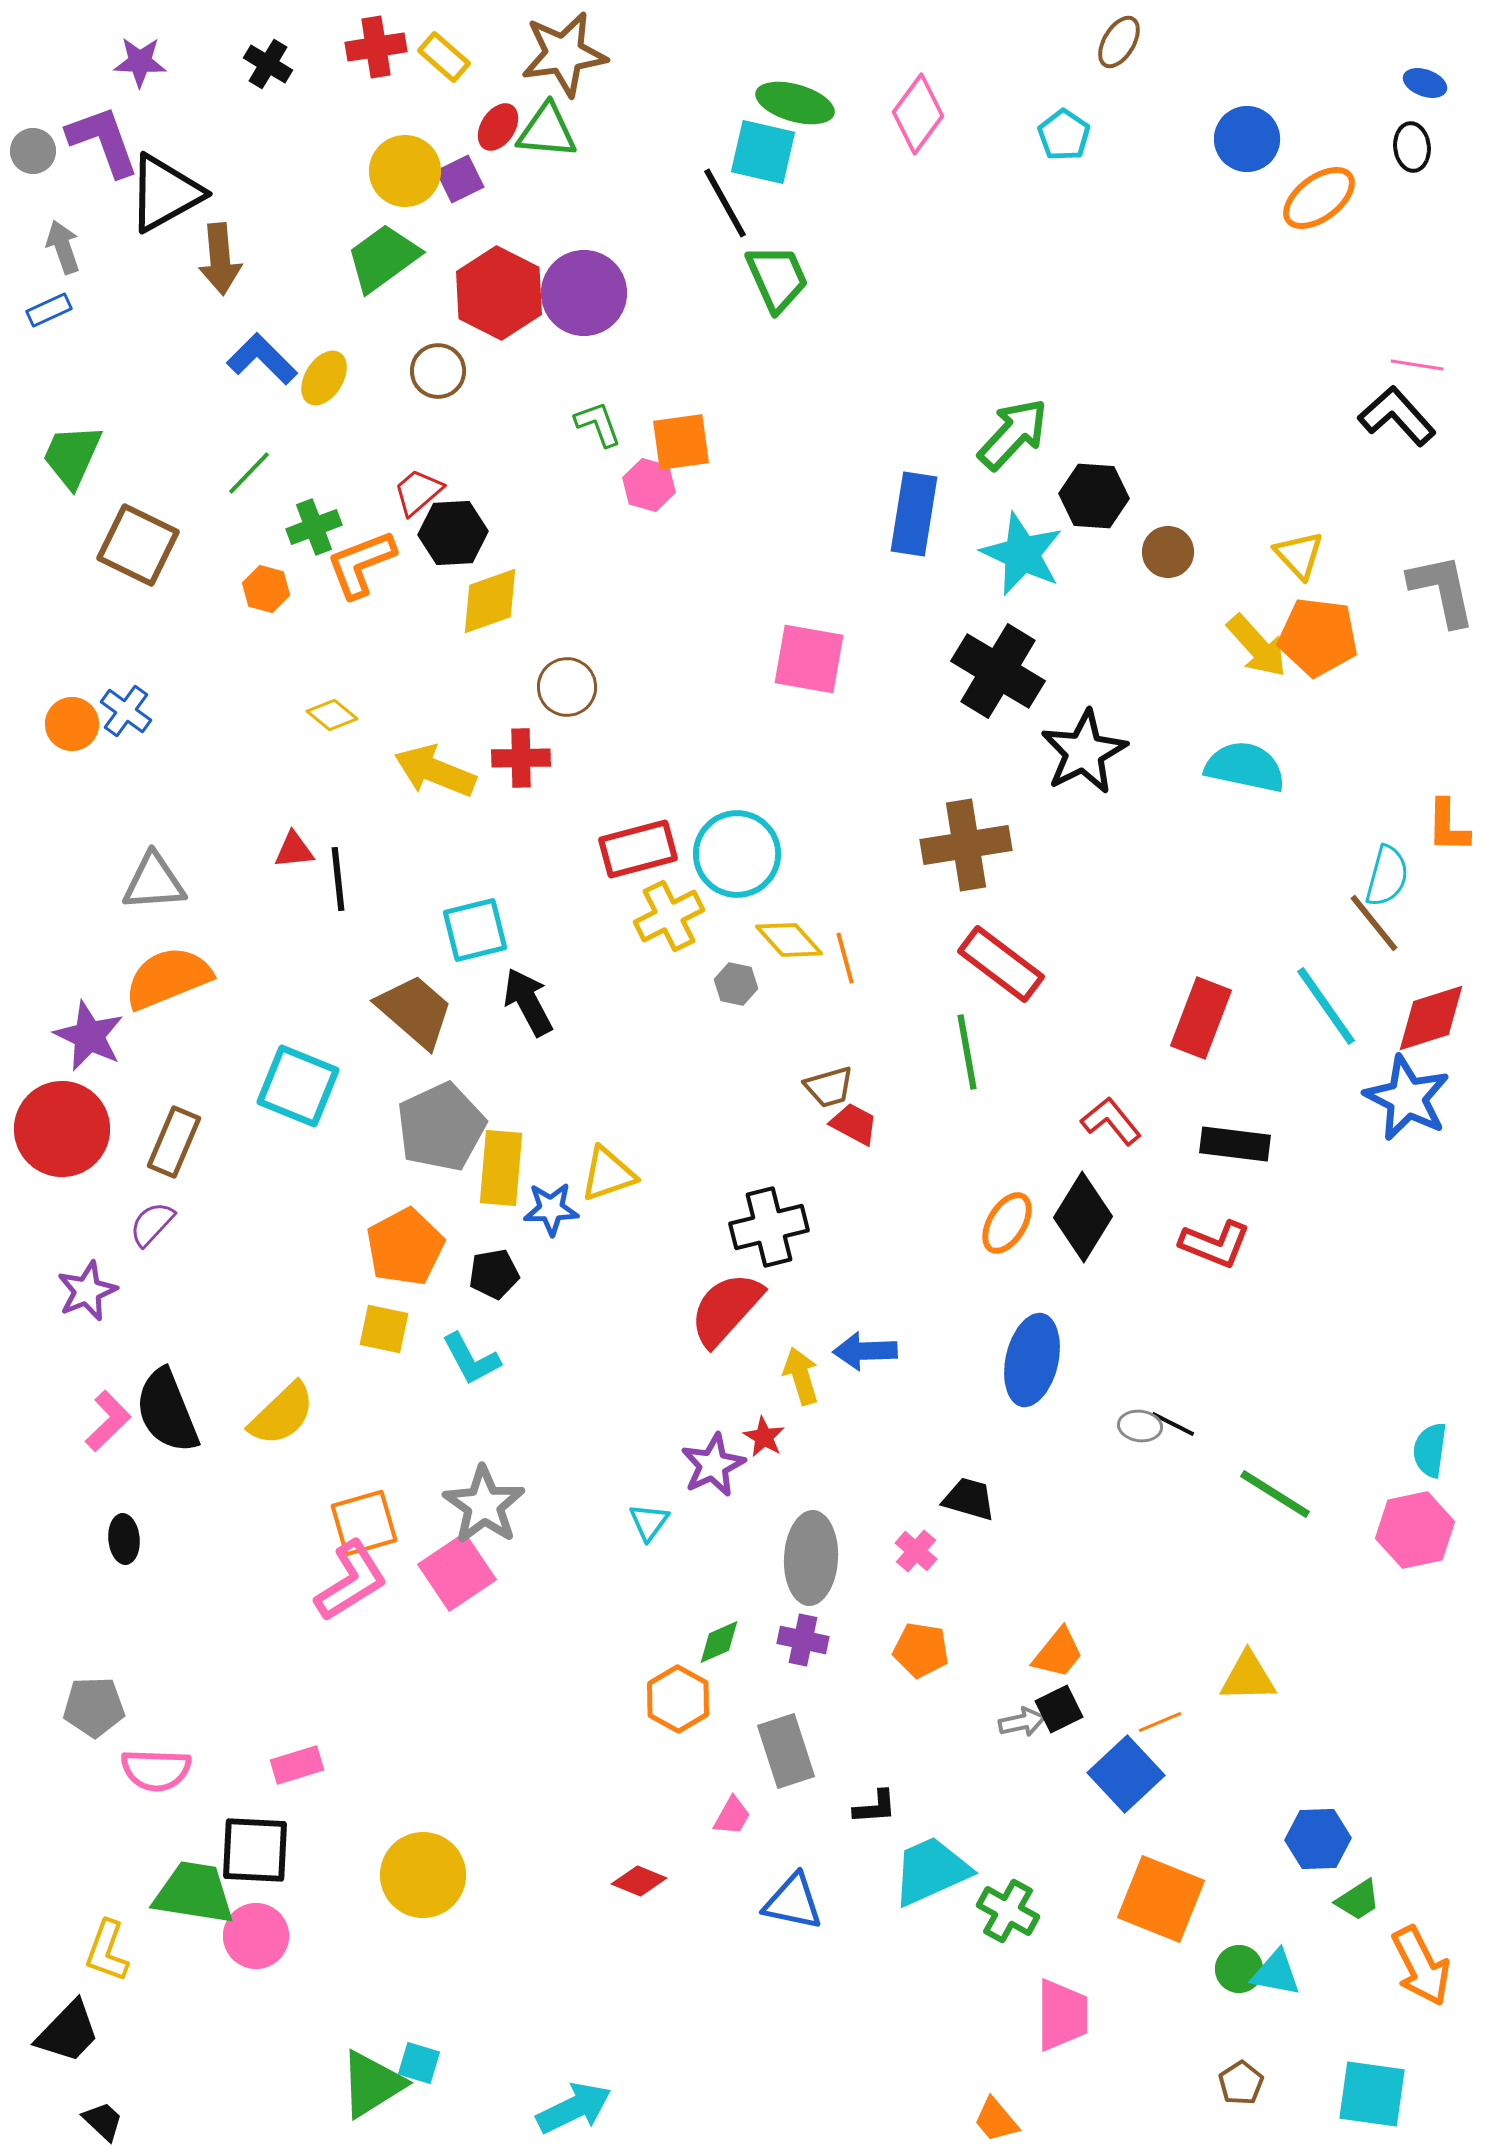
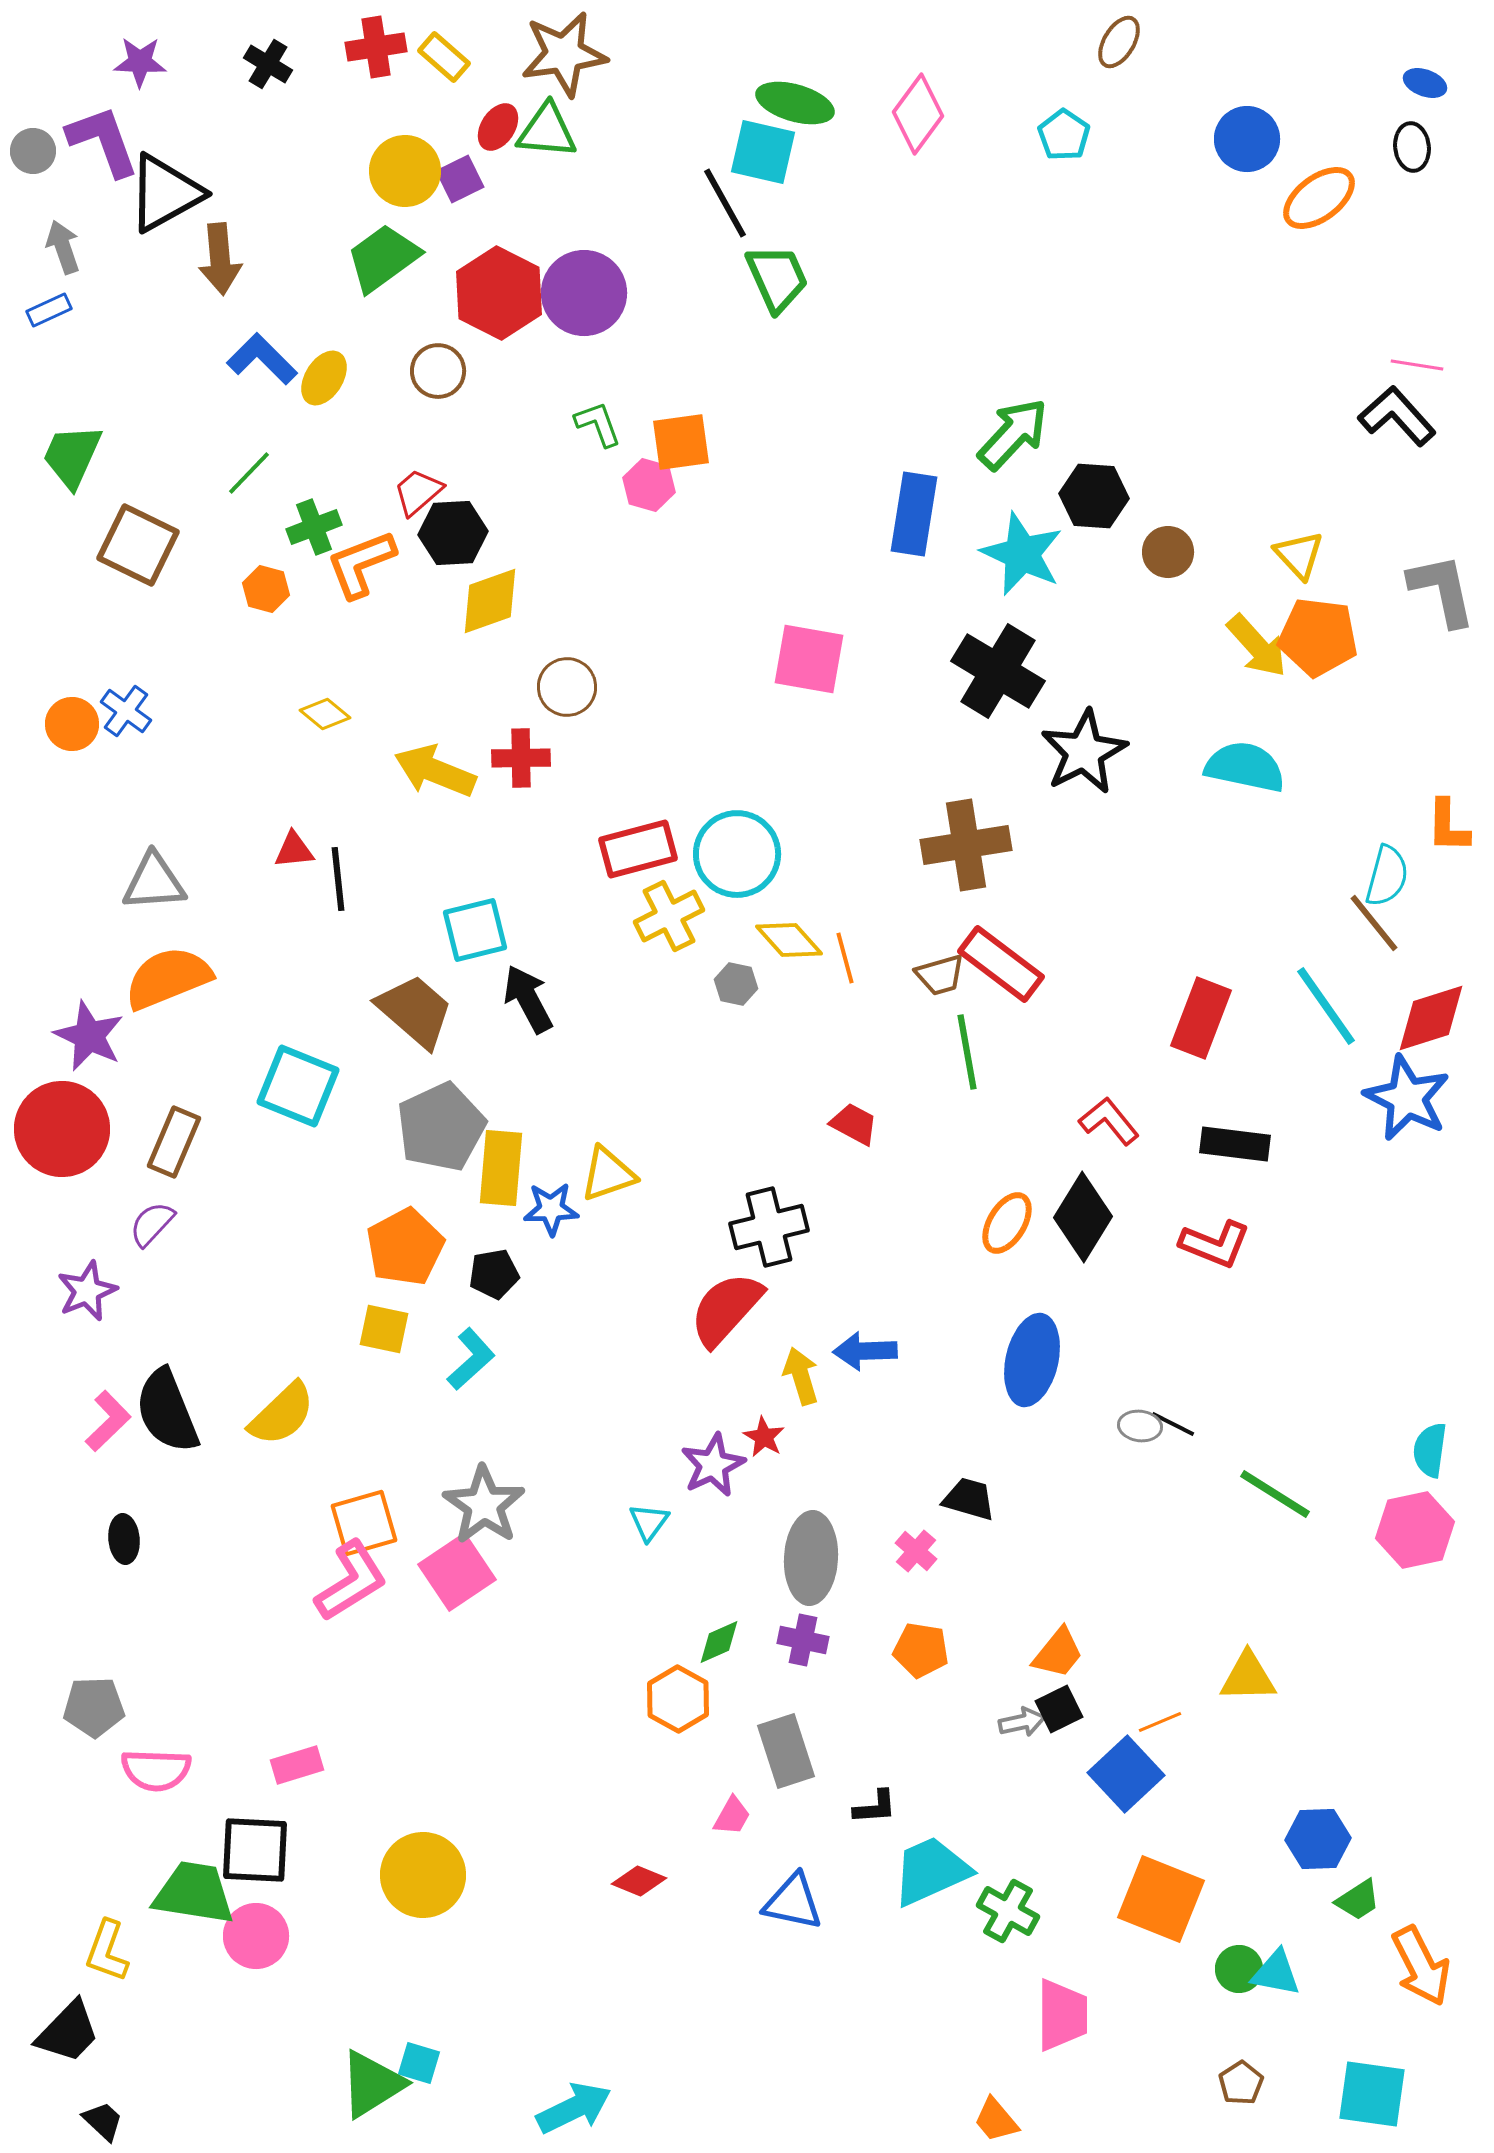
yellow diamond at (332, 715): moved 7 px left, 1 px up
black arrow at (528, 1002): moved 3 px up
brown trapezoid at (829, 1087): moved 111 px right, 112 px up
red L-shape at (1111, 1121): moved 2 px left
cyan L-shape at (471, 1359): rotated 104 degrees counterclockwise
